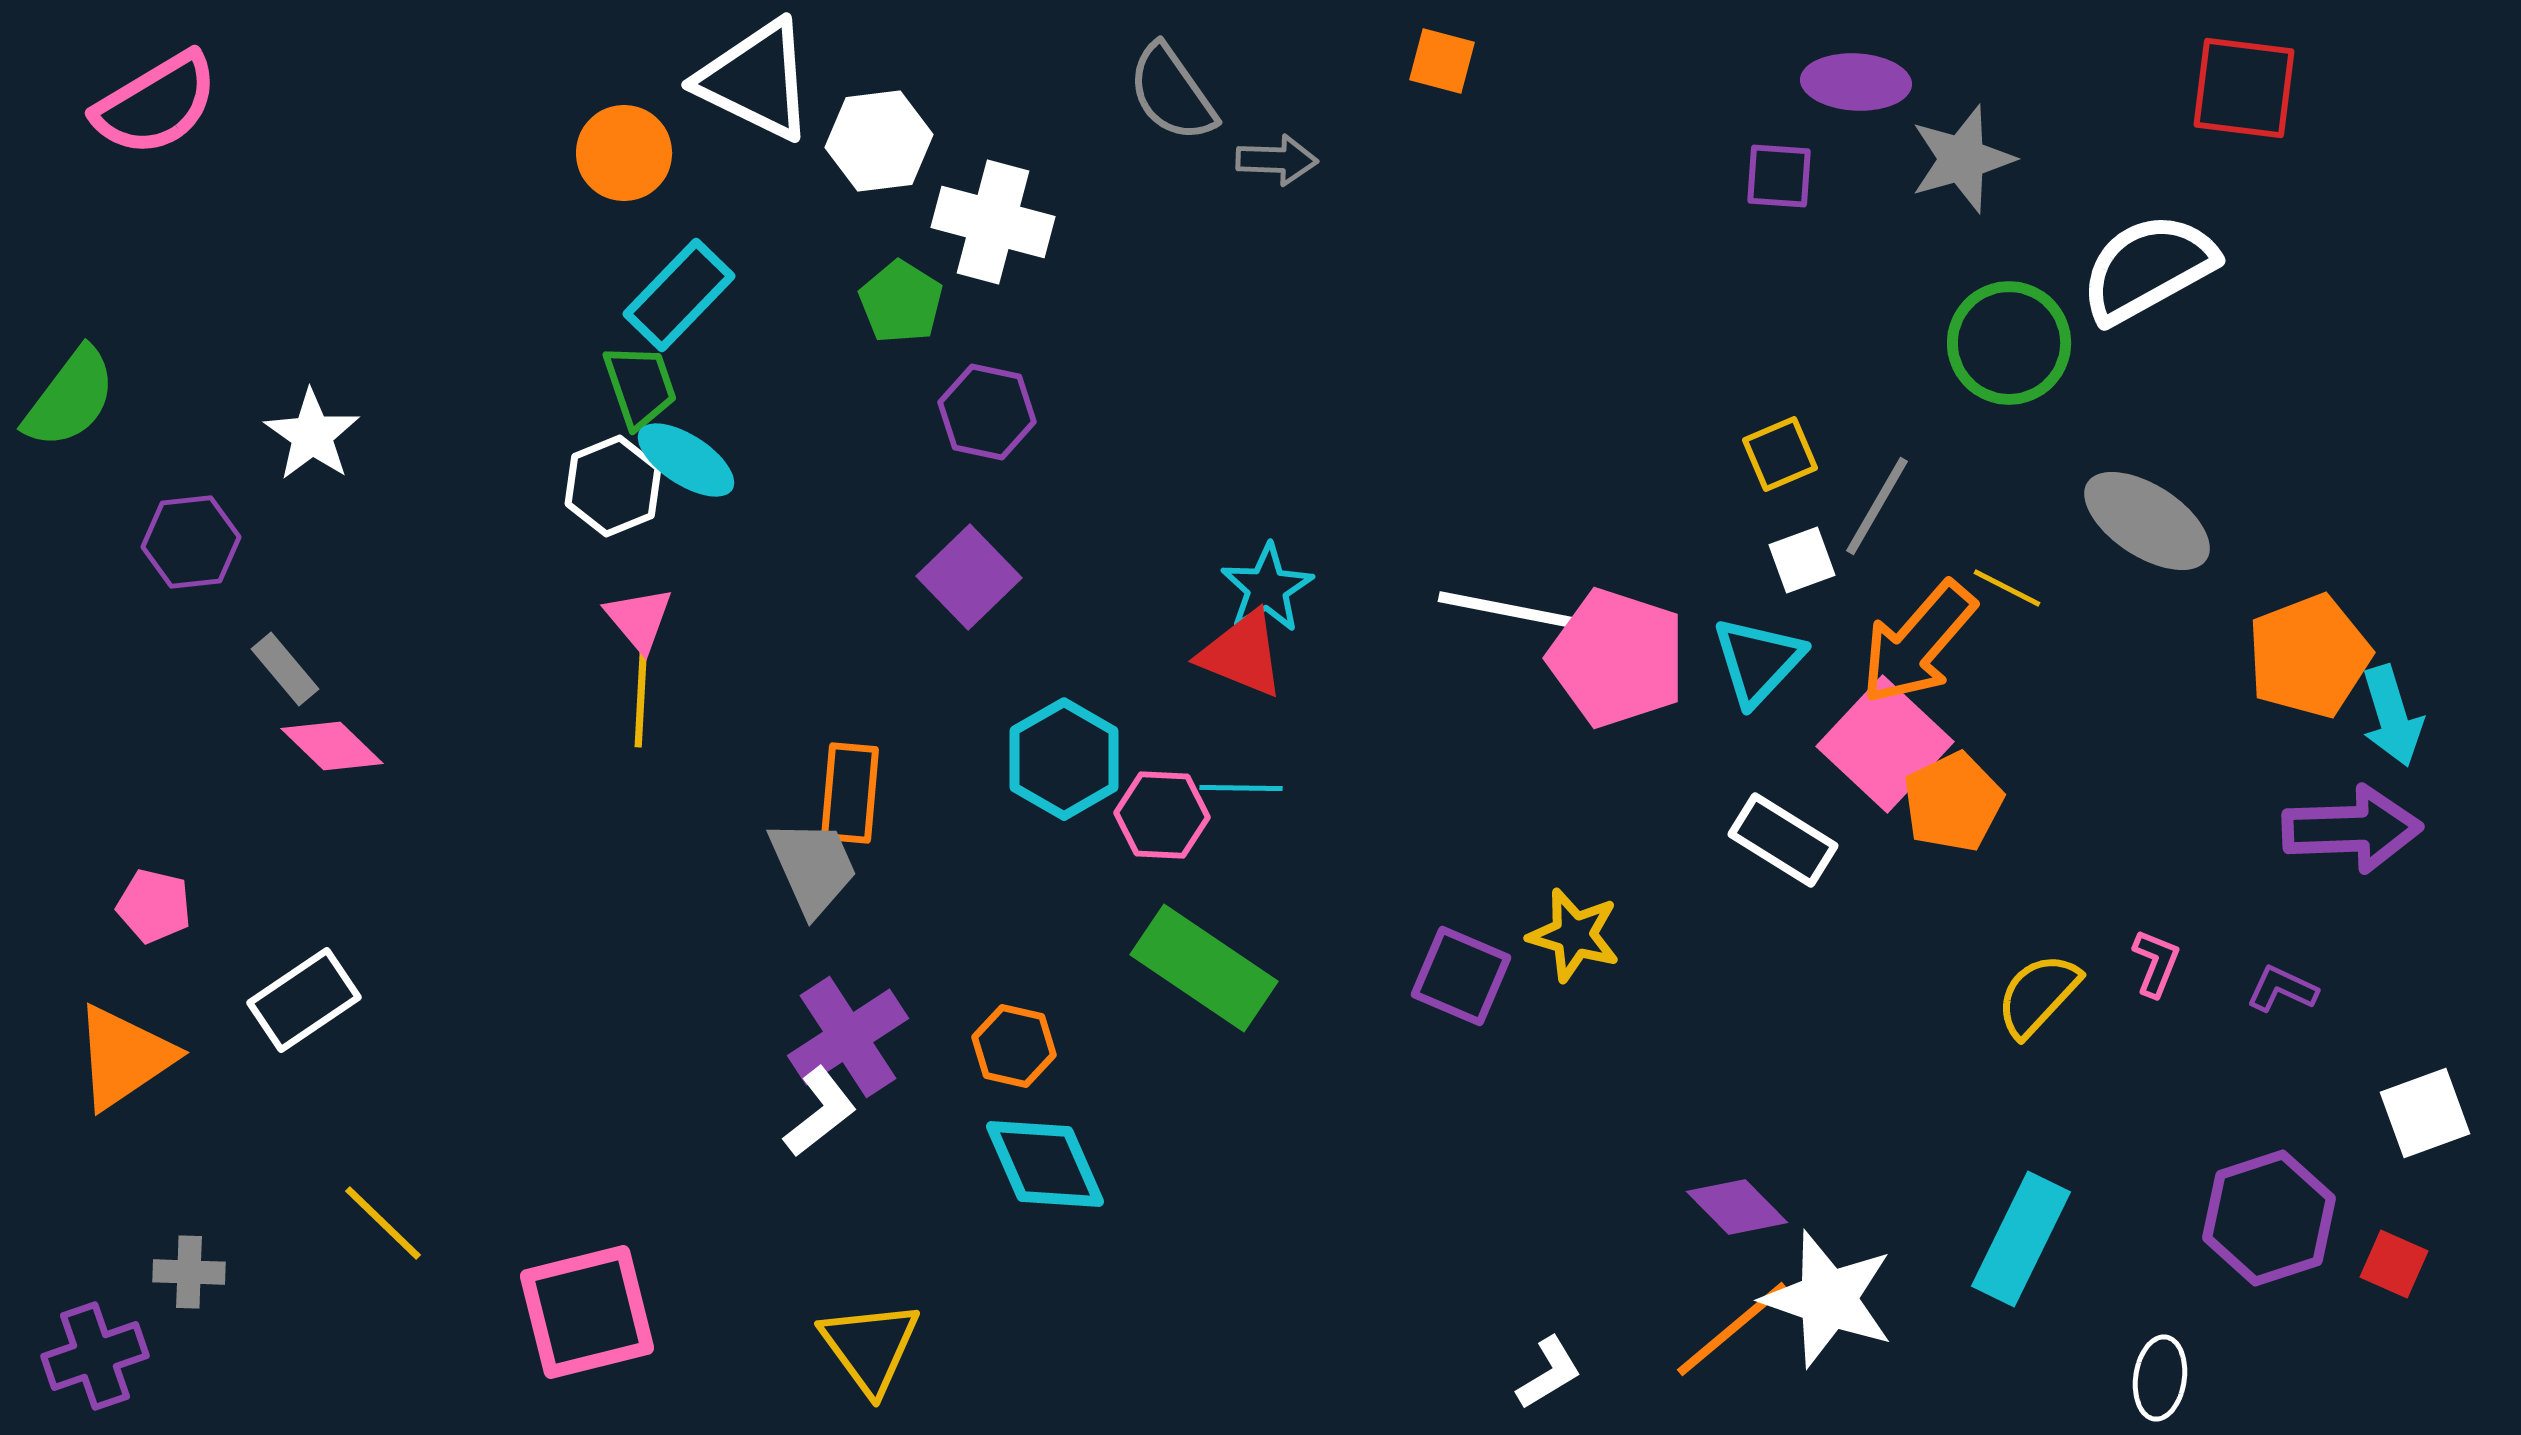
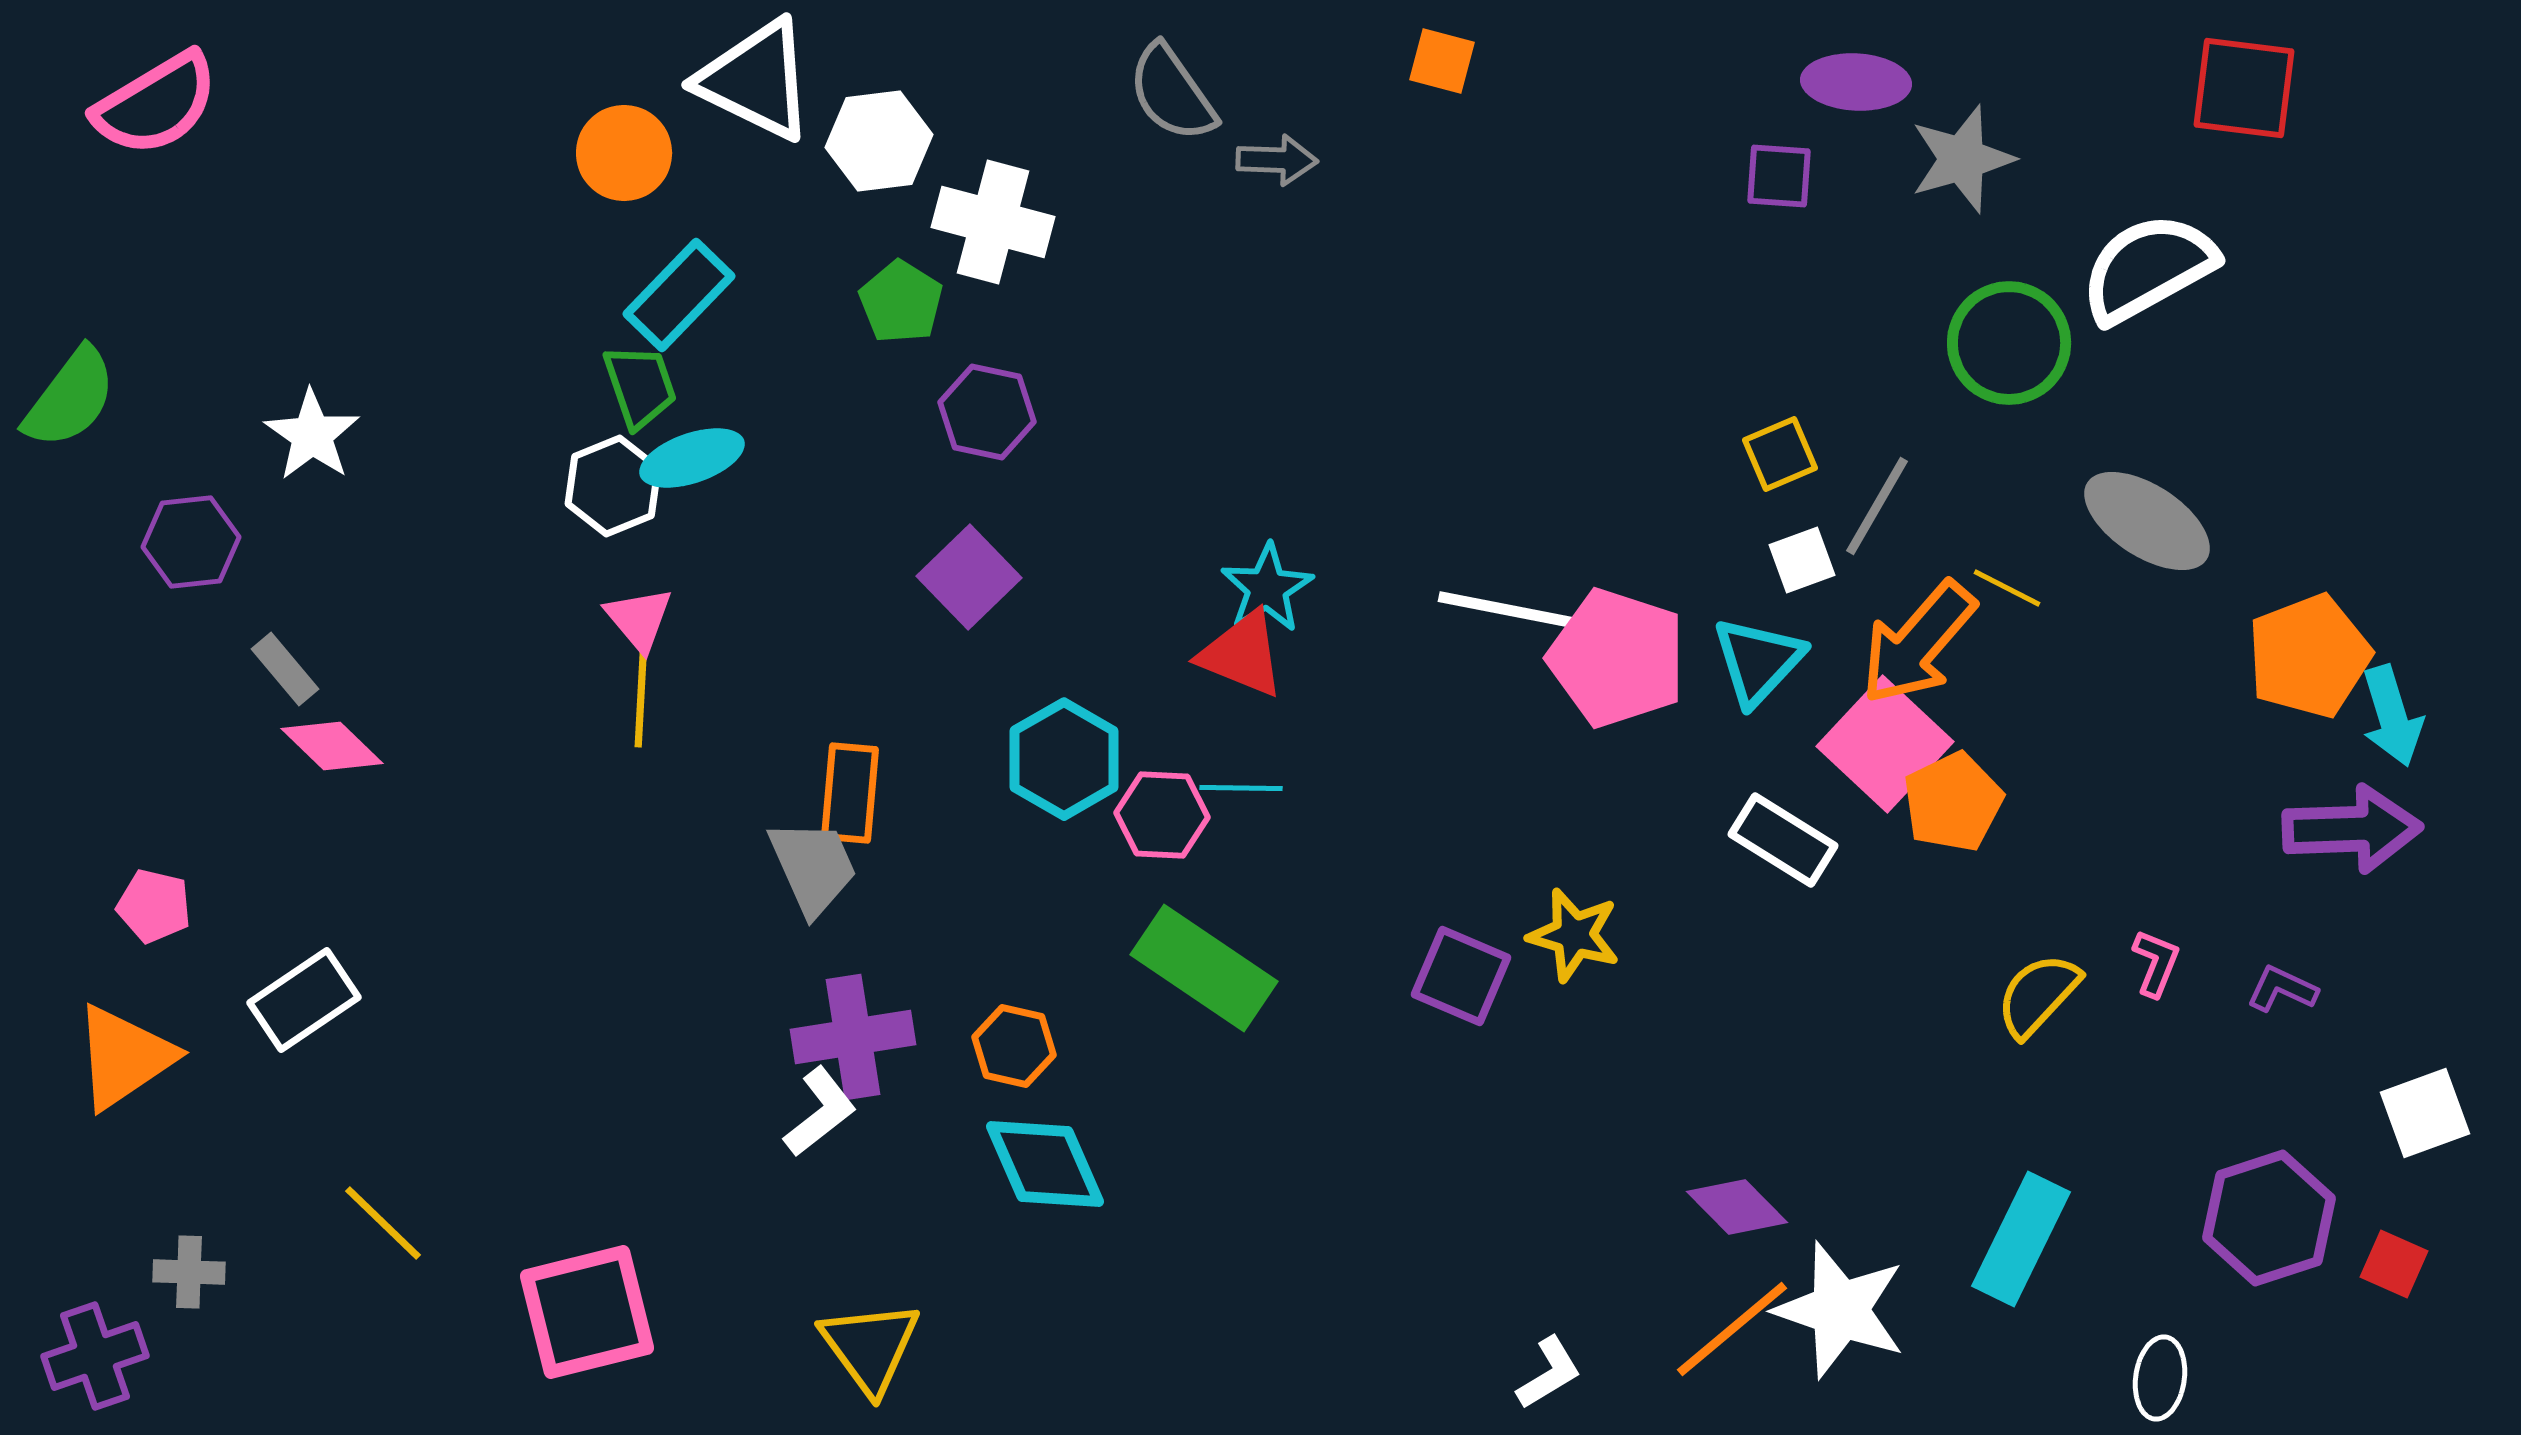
cyan ellipse at (686, 460): moved 6 px right, 2 px up; rotated 52 degrees counterclockwise
purple cross at (848, 1037): moved 5 px right; rotated 24 degrees clockwise
white star at (1828, 1299): moved 12 px right, 11 px down
